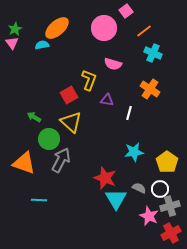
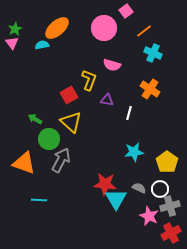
pink semicircle: moved 1 px left, 1 px down
green arrow: moved 1 px right, 2 px down
red star: moved 6 px down; rotated 15 degrees counterclockwise
